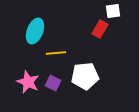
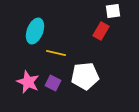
red rectangle: moved 1 px right, 2 px down
yellow line: rotated 18 degrees clockwise
